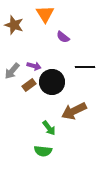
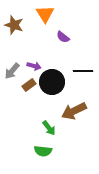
black line: moved 2 px left, 4 px down
